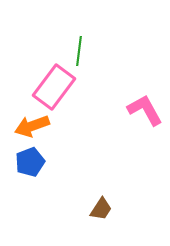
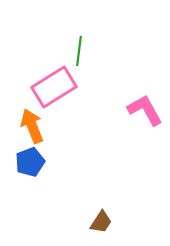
pink rectangle: rotated 21 degrees clockwise
orange arrow: rotated 88 degrees clockwise
brown trapezoid: moved 13 px down
